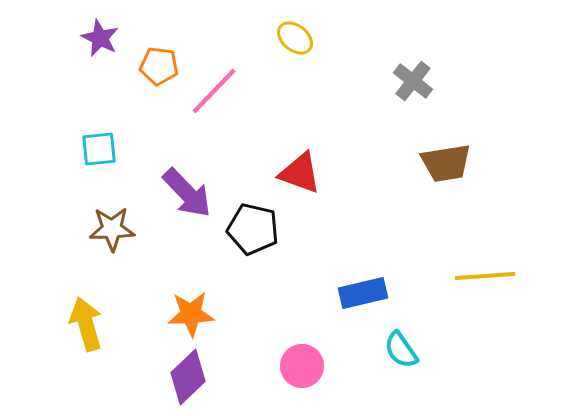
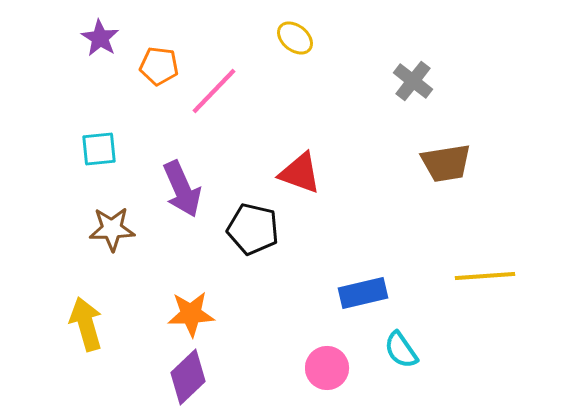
purple star: rotated 6 degrees clockwise
purple arrow: moved 5 px left, 4 px up; rotated 20 degrees clockwise
pink circle: moved 25 px right, 2 px down
